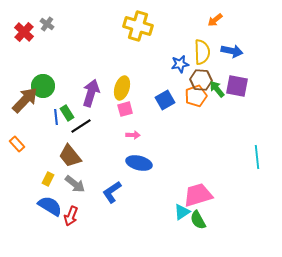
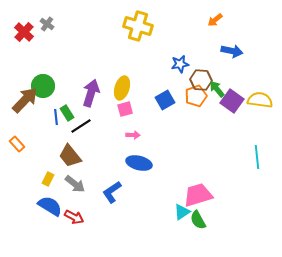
yellow semicircle: moved 58 px right, 48 px down; rotated 80 degrees counterclockwise
purple square: moved 5 px left, 15 px down; rotated 25 degrees clockwise
red arrow: moved 3 px right, 1 px down; rotated 84 degrees counterclockwise
